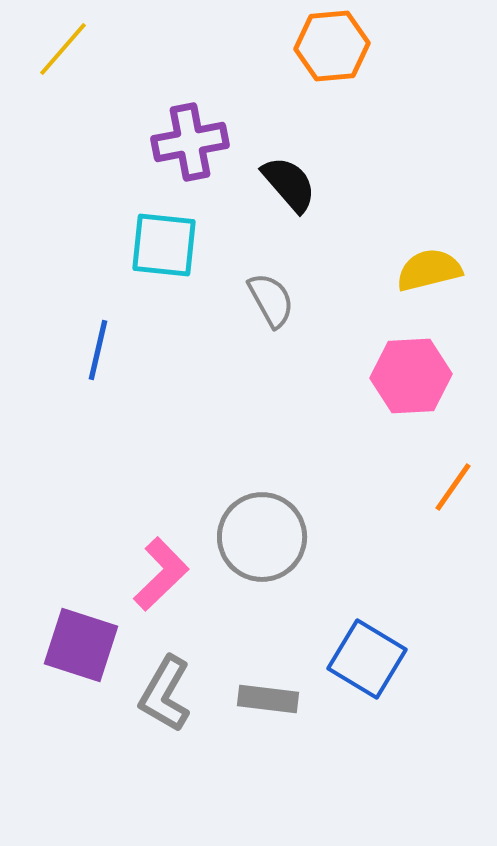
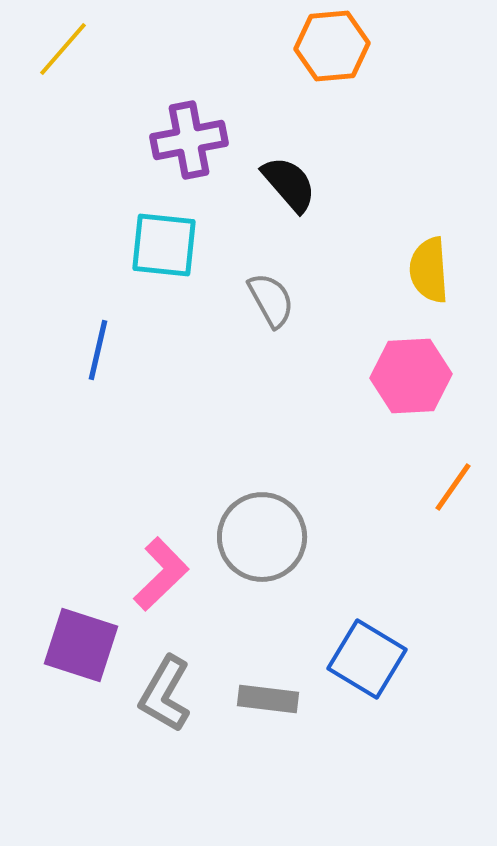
purple cross: moved 1 px left, 2 px up
yellow semicircle: rotated 80 degrees counterclockwise
